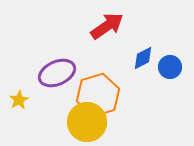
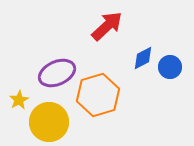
red arrow: rotated 8 degrees counterclockwise
yellow circle: moved 38 px left
